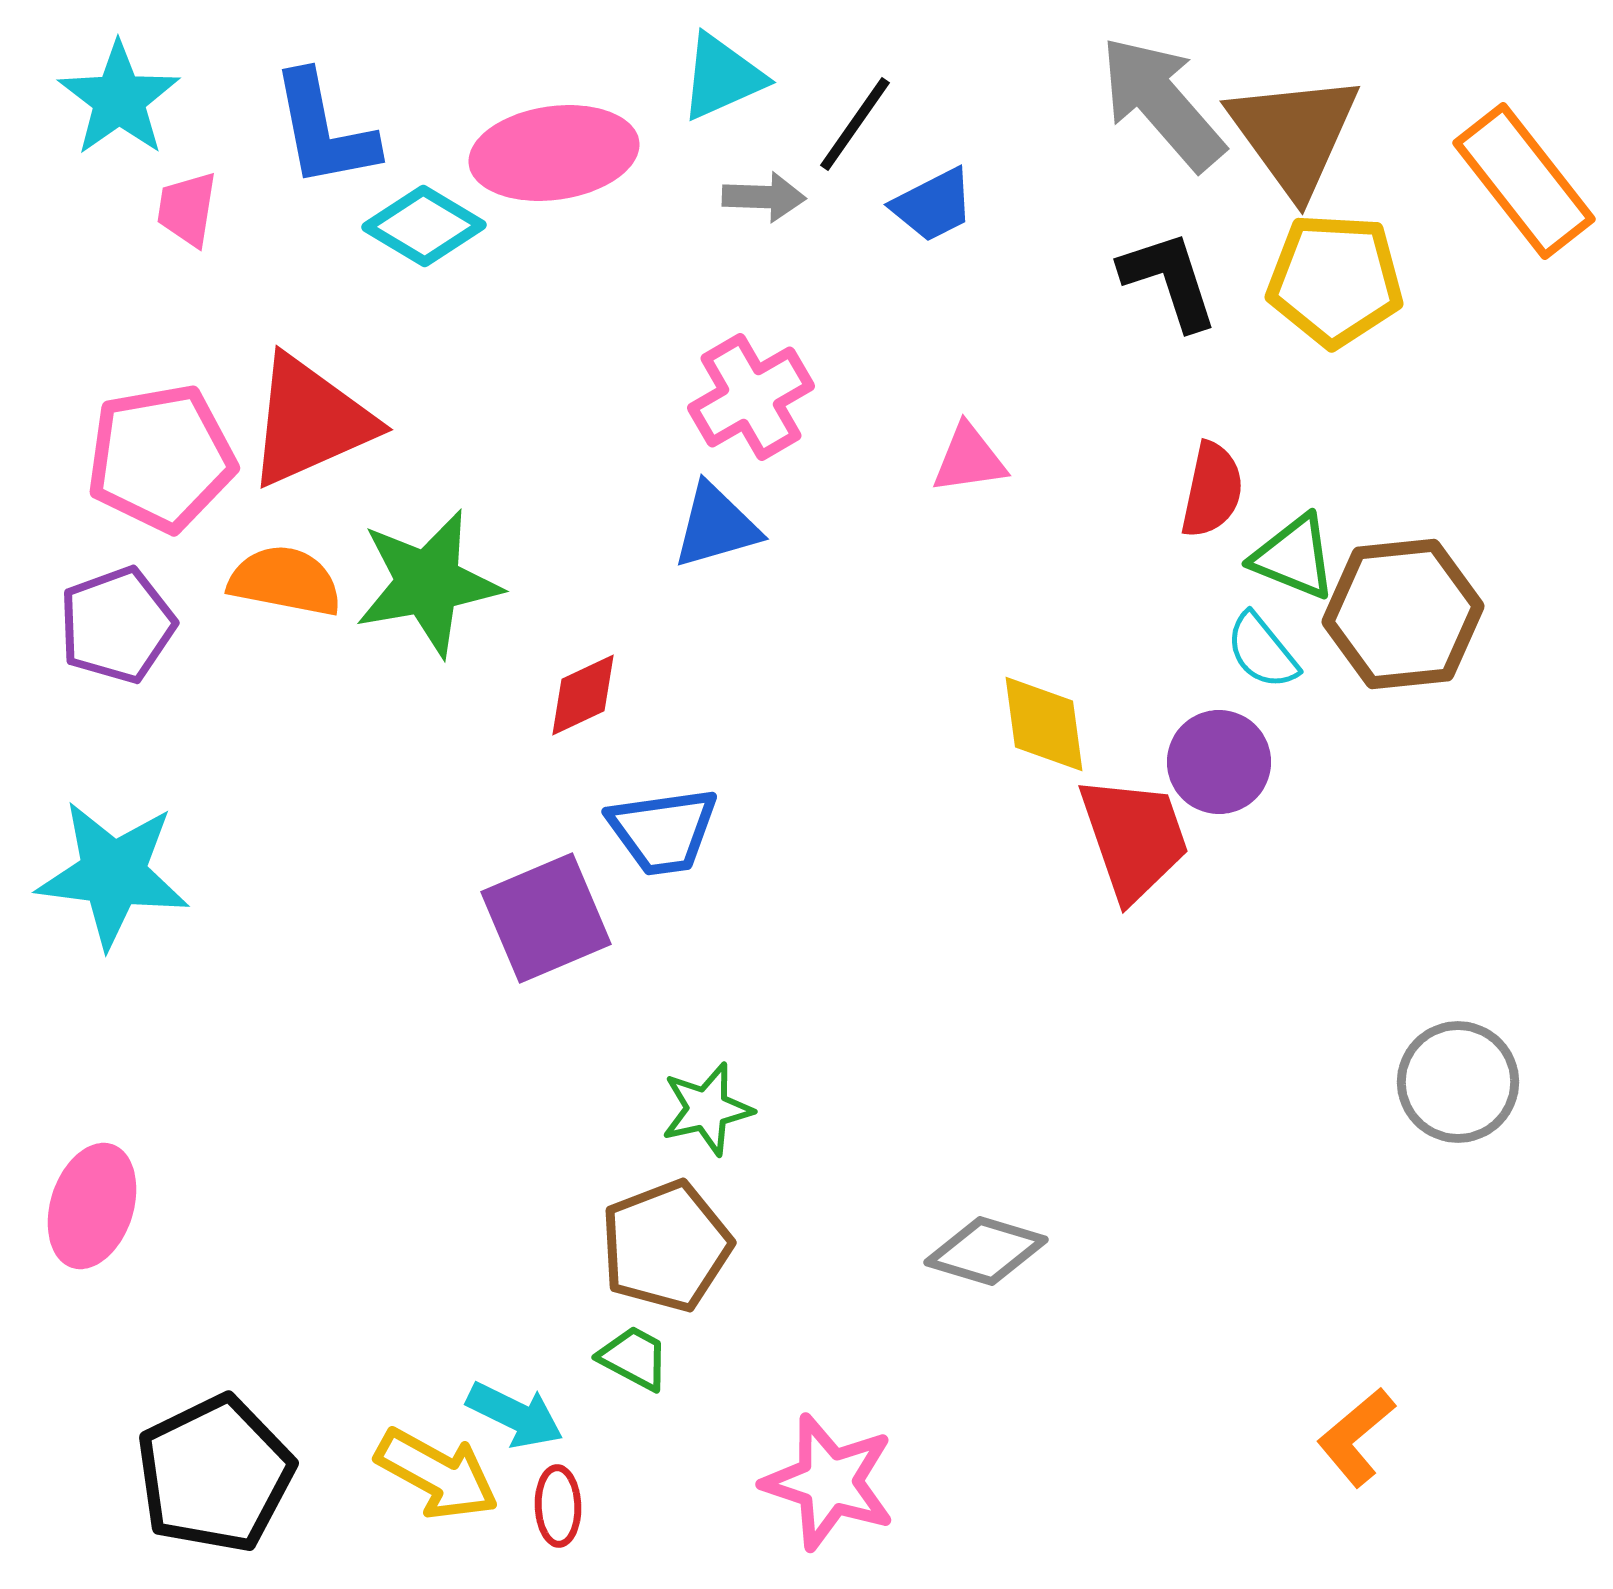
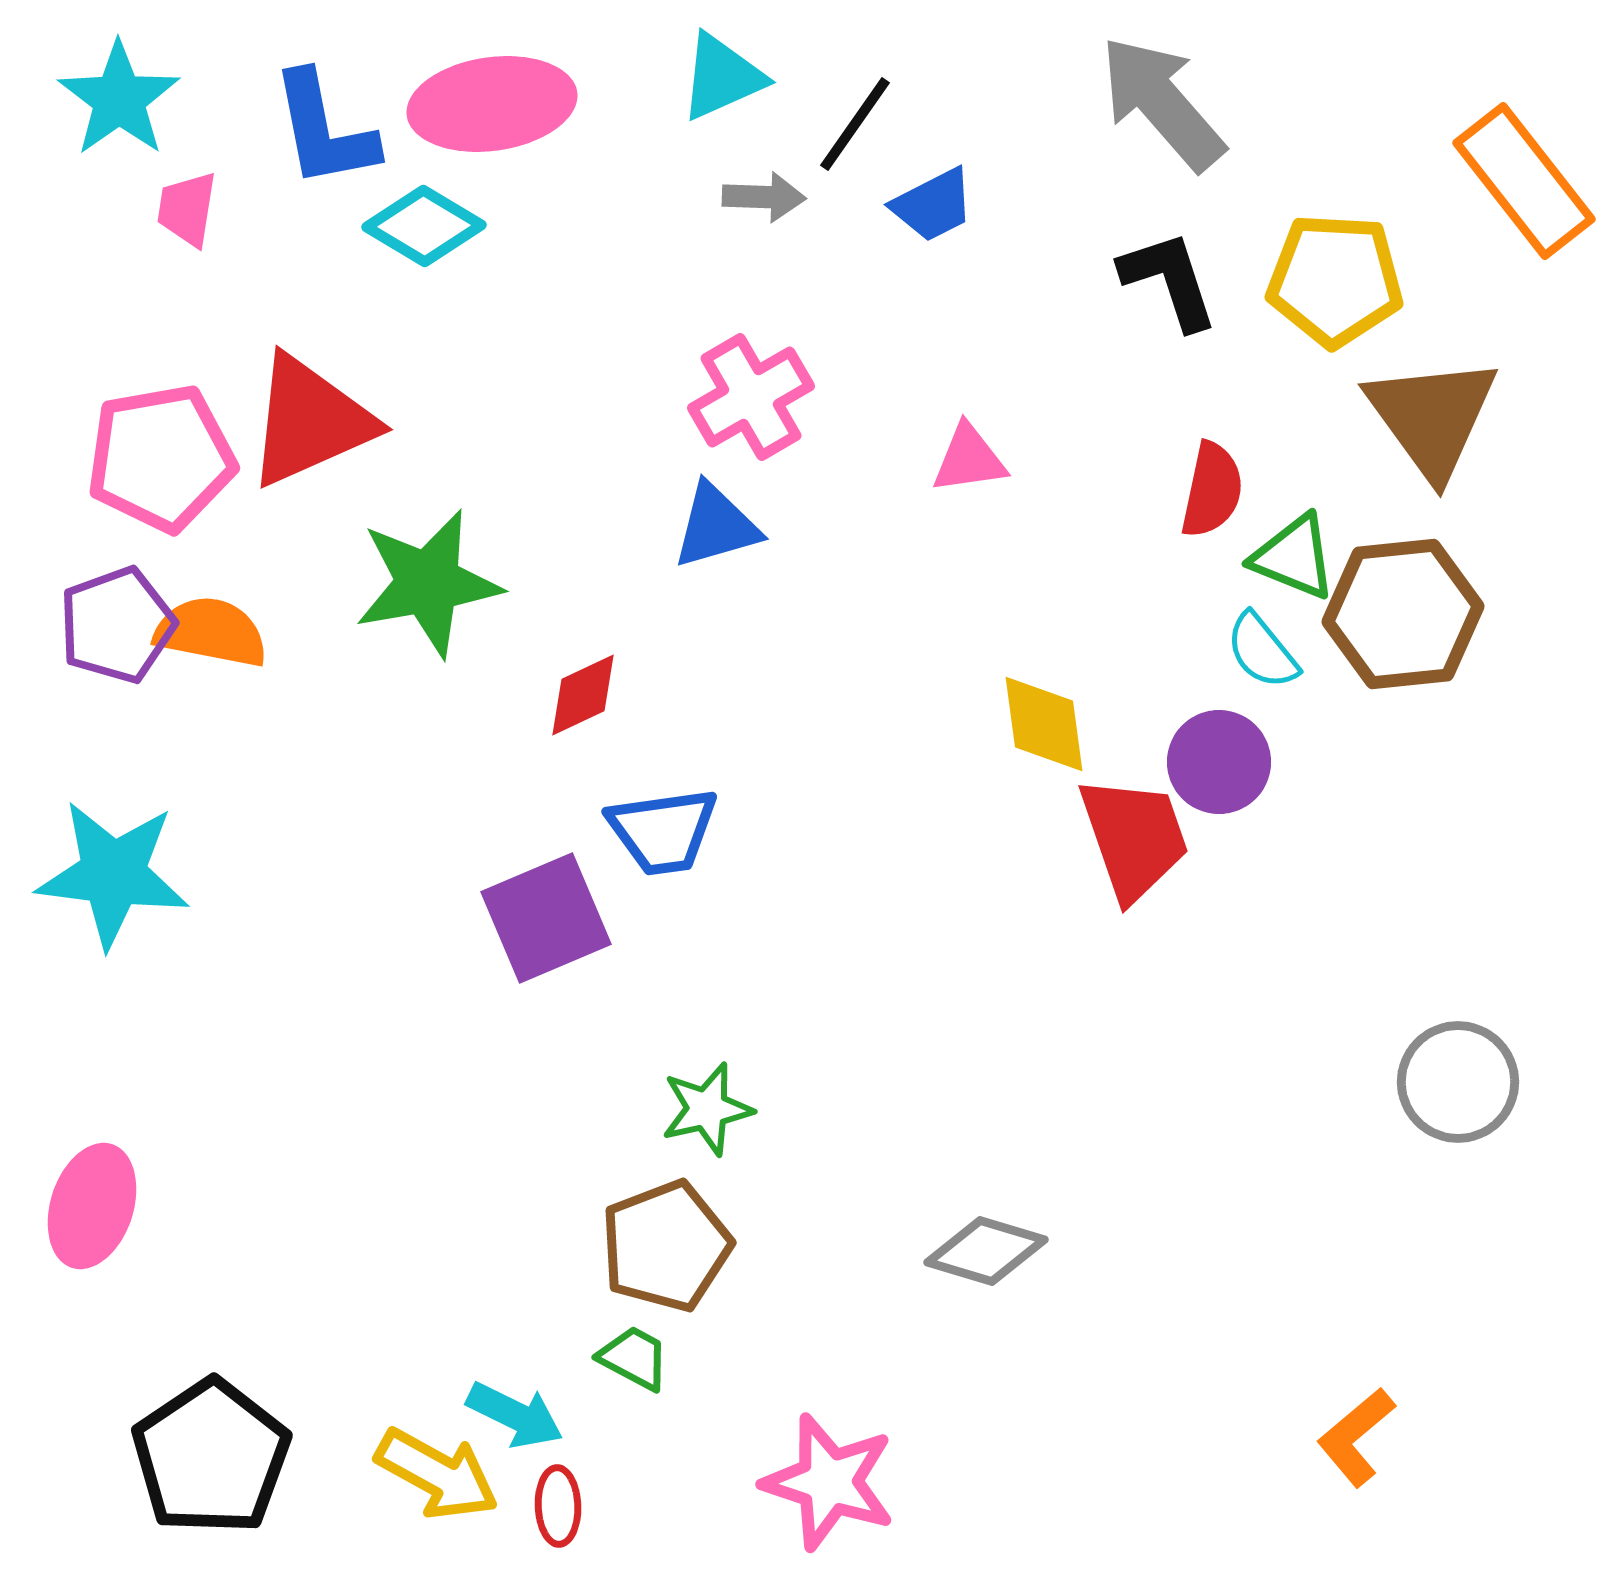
brown triangle at (1294, 134): moved 138 px right, 283 px down
pink ellipse at (554, 153): moved 62 px left, 49 px up
orange semicircle at (285, 581): moved 74 px left, 51 px down
black pentagon at (215, 1474): moved 4 px left, 17 px up; rotated 8 degrees counterclockwise
